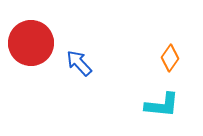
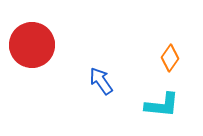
red circle: moved 1 px right, 2 px down
blue arrow: moved 22 px right, 18 px down; rotated 8 degrees clockwise
